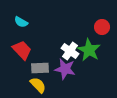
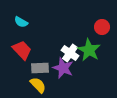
white cross: moved 2 px down
purple star: moved 2 px left, 1 px up; rotated 10 degrees clockwise
